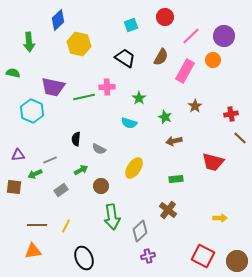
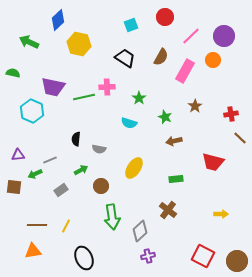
green arrow at (29, 42): rotated 120 degrees clockwise
gray semicircle at (99, 149): rotated 16 degrees counterclockwise
yellow arrow at (220, 218): moved 1 px right, 4 px up
